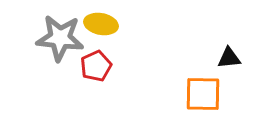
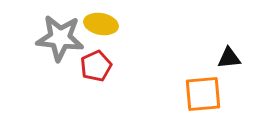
orange square: rotated 6 degrees counterclockwise
